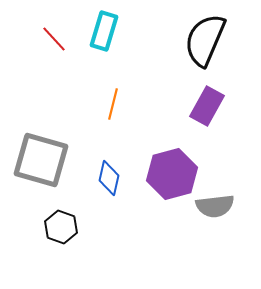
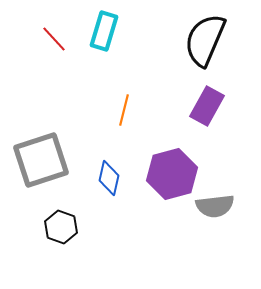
orange line: moved 11 px right, 6 px down
gray square: rotated 34 degrees counterclockwise
